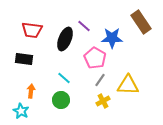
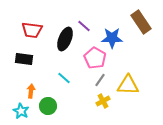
green circle: moved 13 px left, 6 px down
